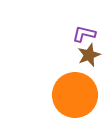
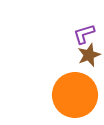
purple L-shape: rotated 30 degrees counterclockwise
